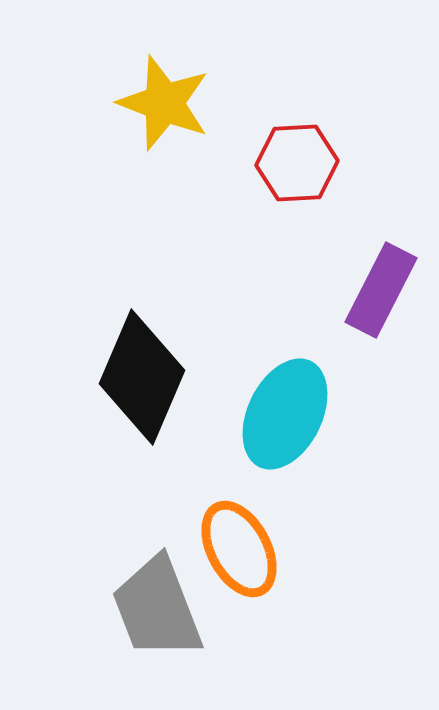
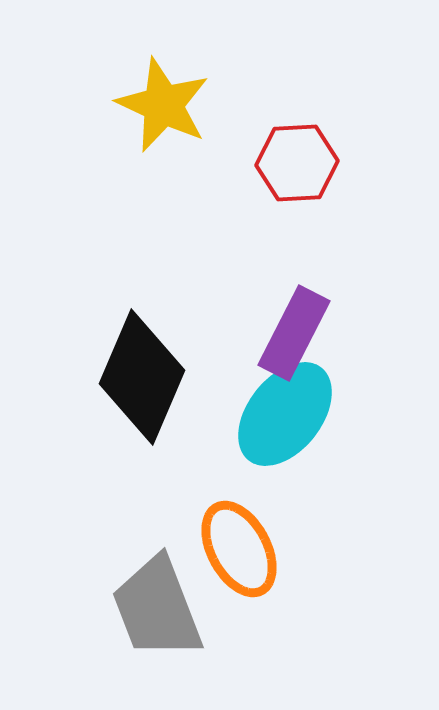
yellow star: moved 1 px left, 2 px down; rotated 4 degrees clockwise
purple rectangle: moved 87 px left, 43 px down
cyan ellipse: rotated 12 degrees clockwise
